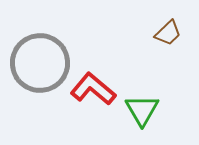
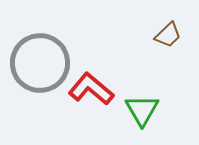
brown trapezoid: moved 2 px down
red L-shape: moved 2 px left
